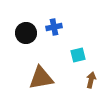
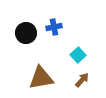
cyan square: rotated 28 degrees counterclockwise
brown arrow: moved 9 px left; rotated 28 degrees clockwise
